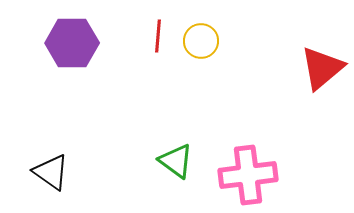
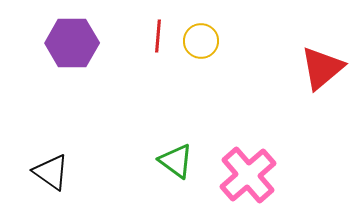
pink cross: rotated 34 degrees counterclockwise
